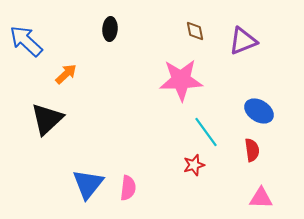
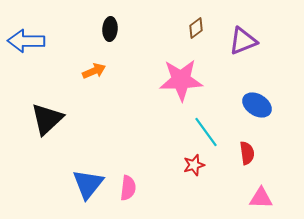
brown diamond: moved 1 px right, 3 px up; rotated 65 degrees clockwise
blue arrow: rotated 42 degrees counterclockwise
orange arrow: moved 28 px right, 3 px up; rotated 20 degrees clockwise
blue ellipse: moved 2 px left, 6 px up
red semicircle: moved 5 px left, 3 px down
